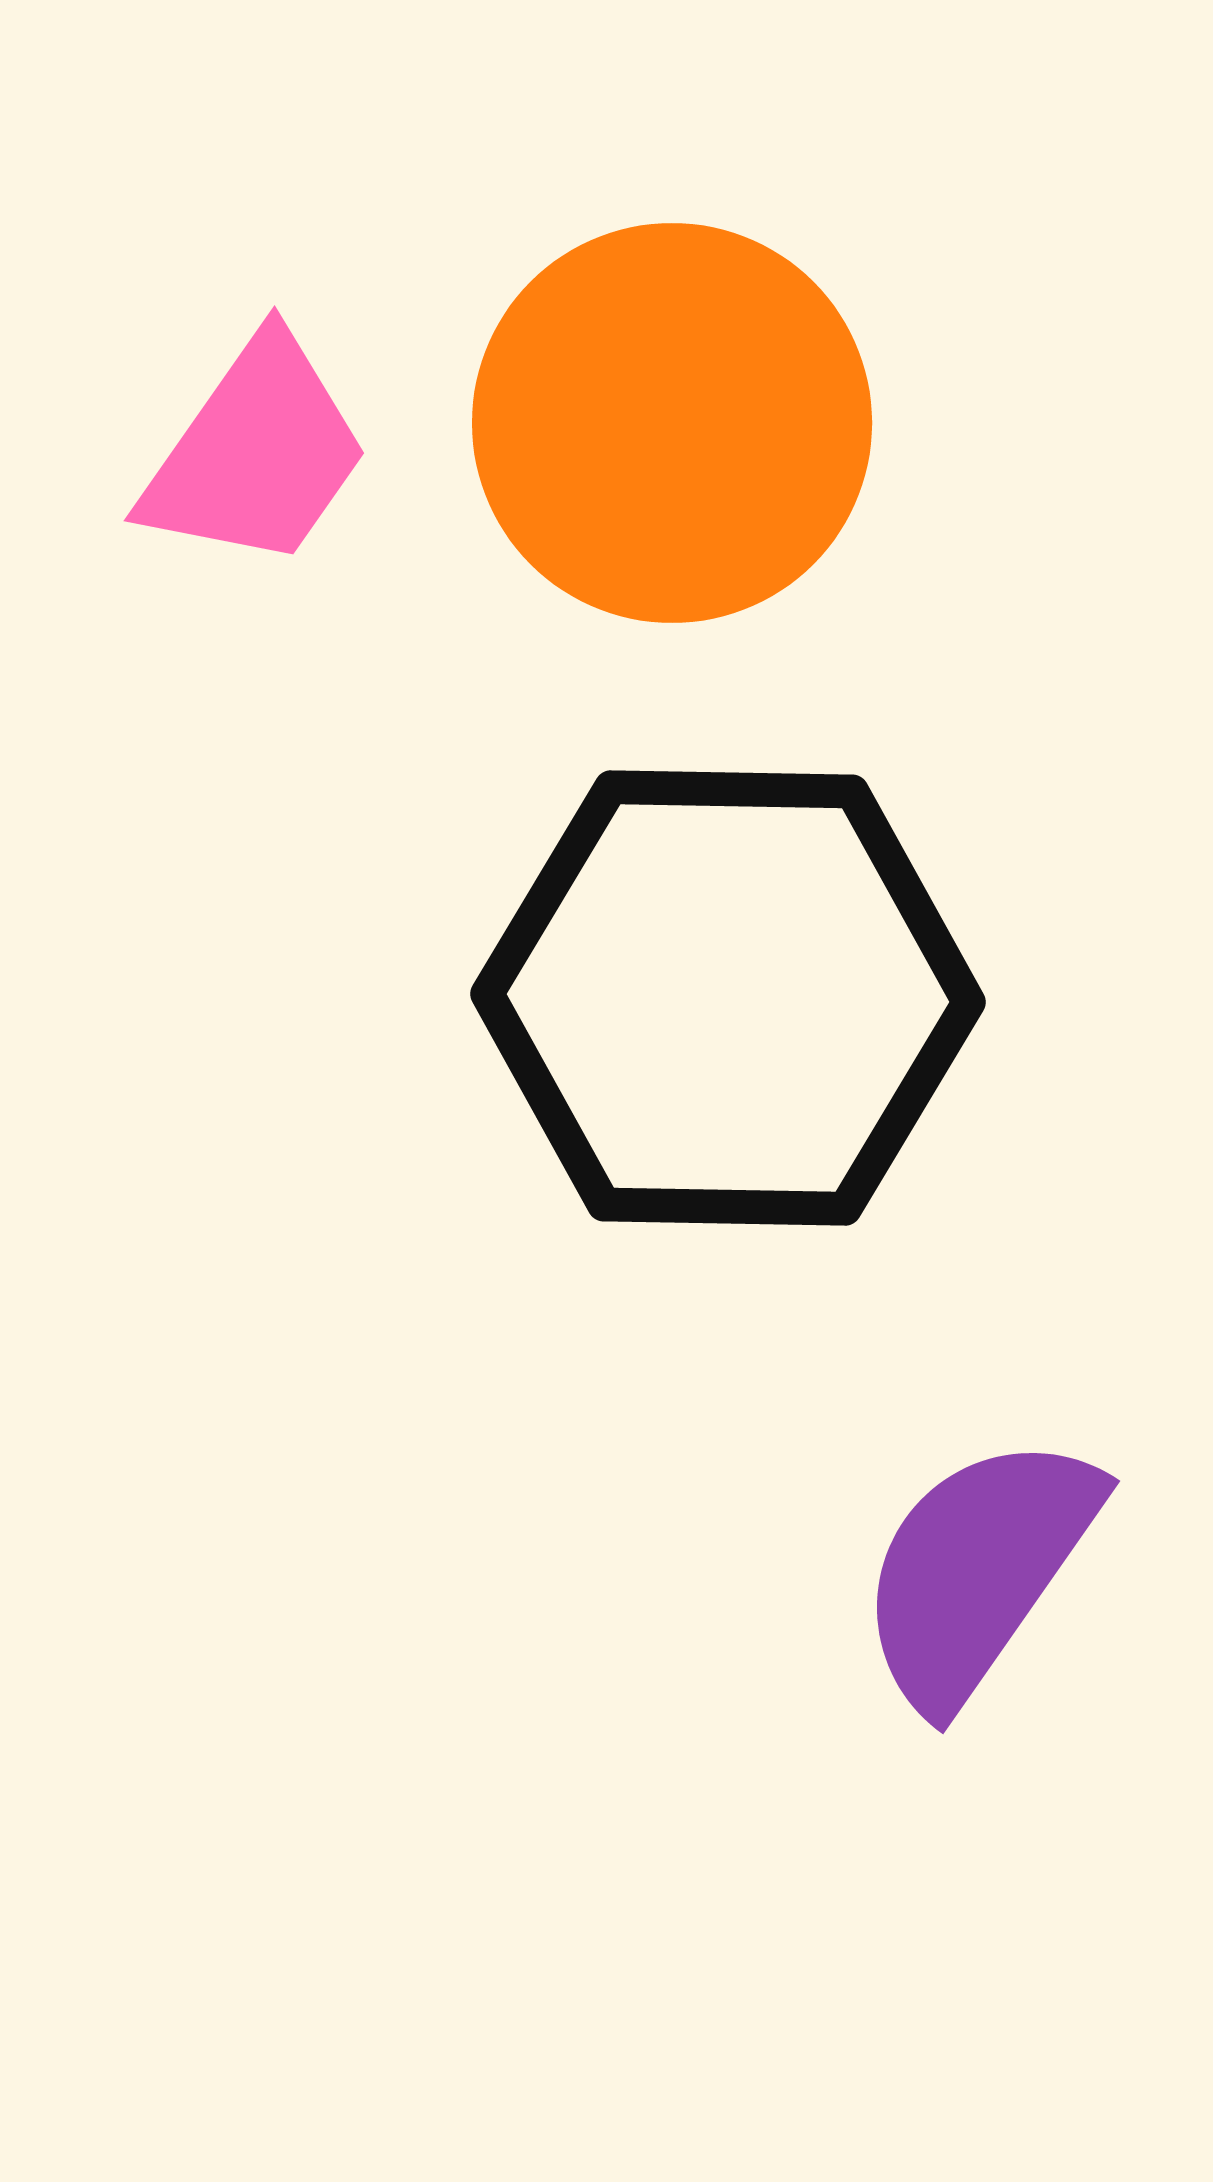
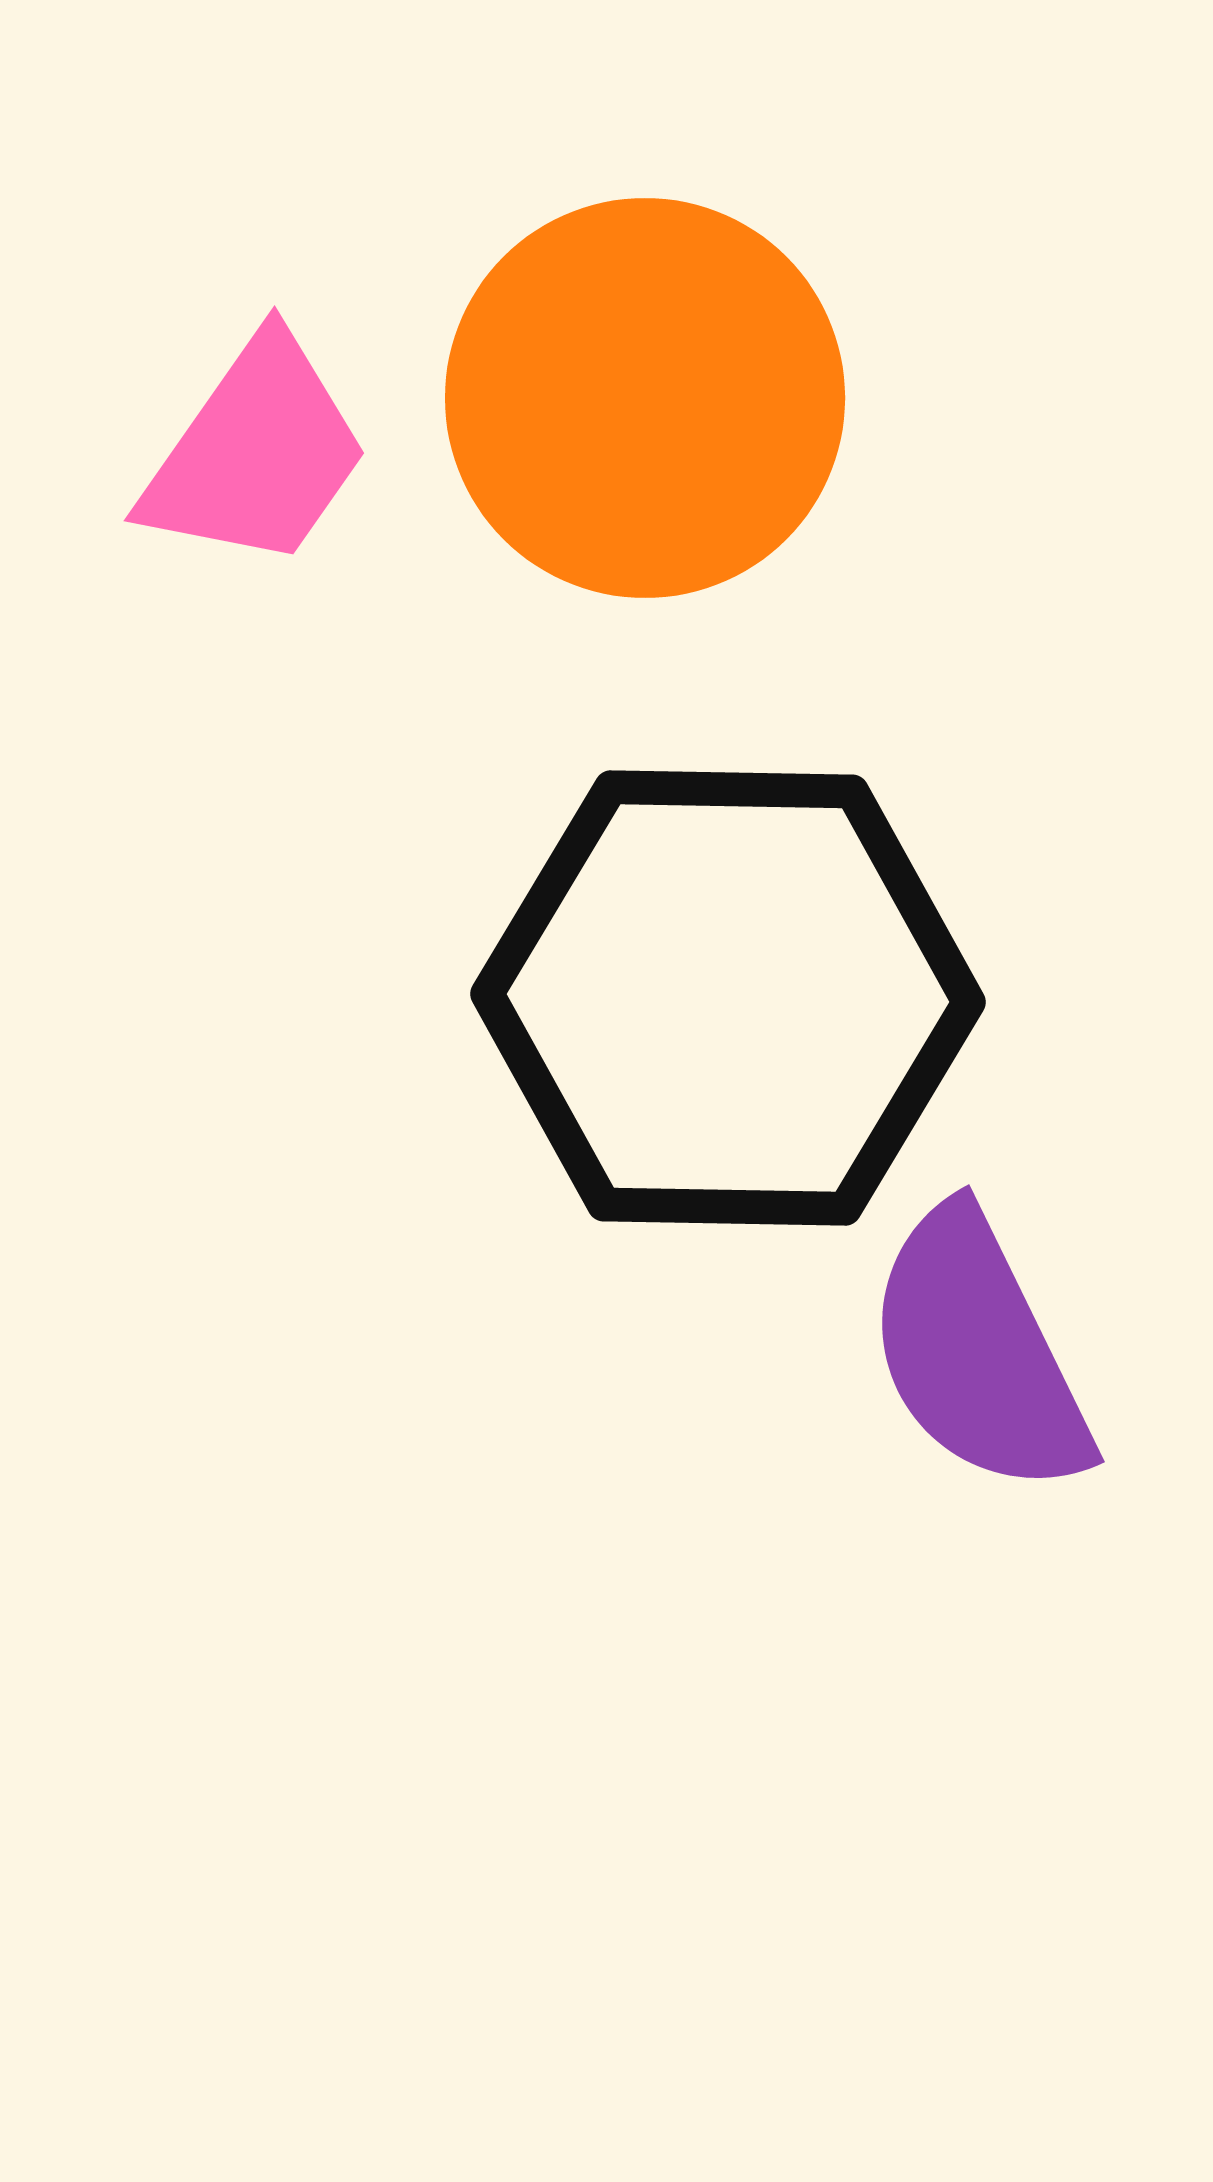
orange circle: moved 27 px left, 25 px up
purple semicircle: moved 218 px up; rotated 61 degrees counterclockwise
